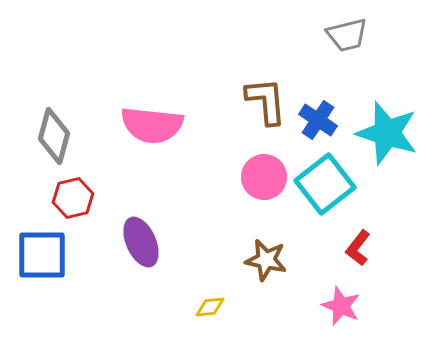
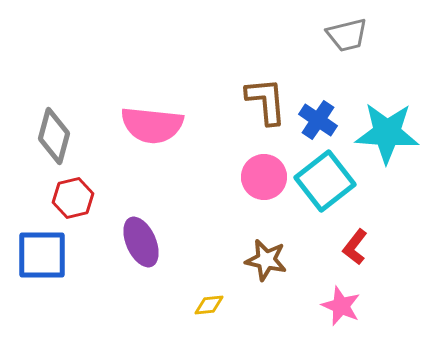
cyan star: rotated 14 degrees counterclockwise
cyan square: moved 3 px up
red L-shape: moved 3 px left, 1 px up
yellow diamond: moved 1 px left, 2 px up
